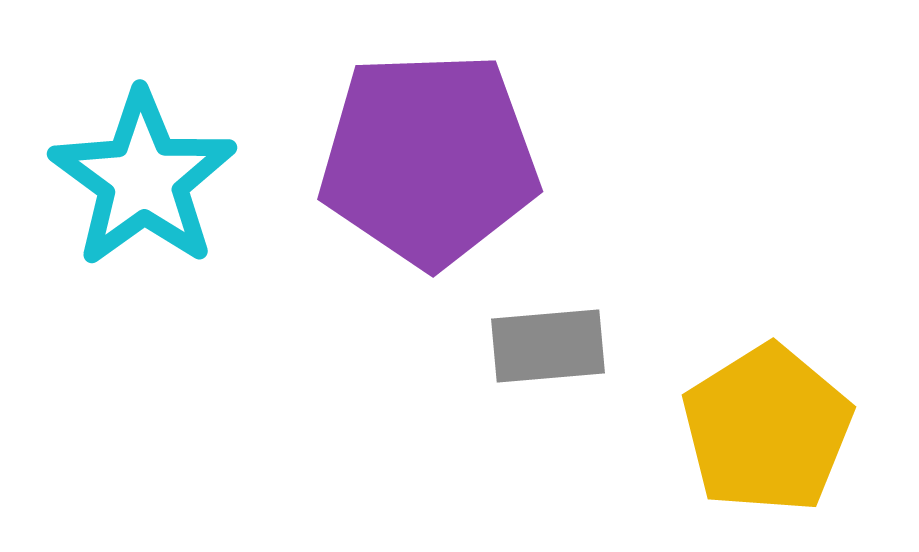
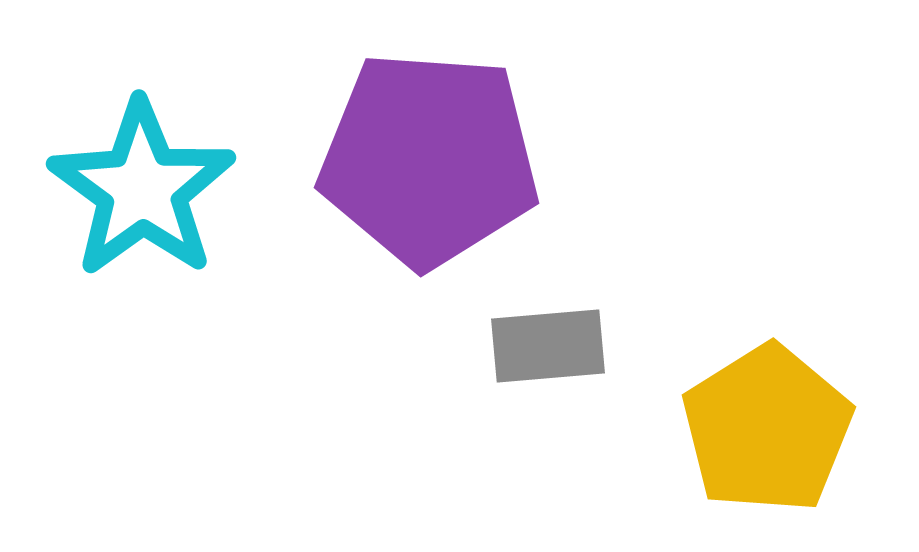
purple pentagon: rotated 6 degrees clockwise
cyan star: moved 1 px left, 10 px down
